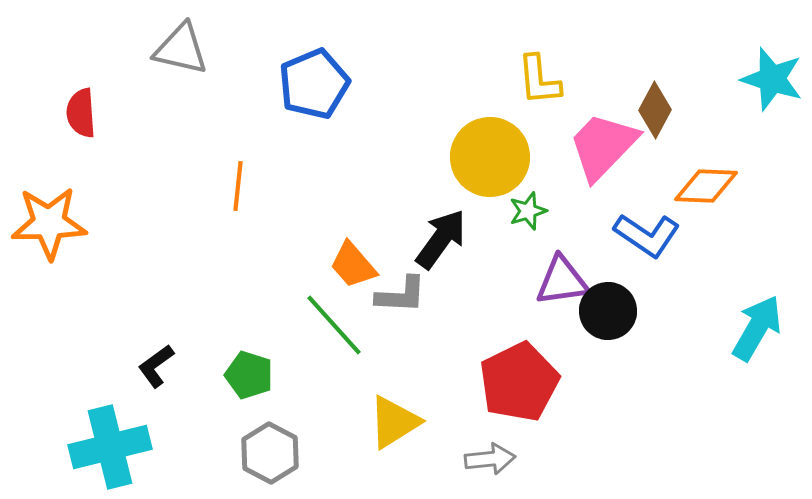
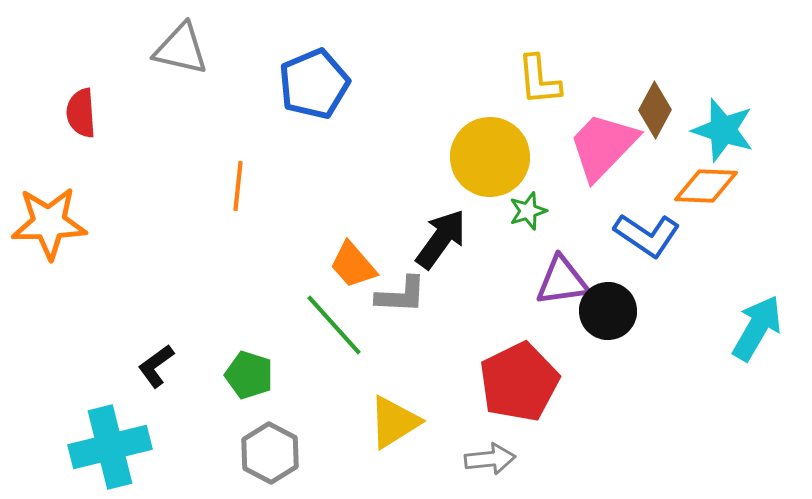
cyan star: moved 49 px left, 51 px down
